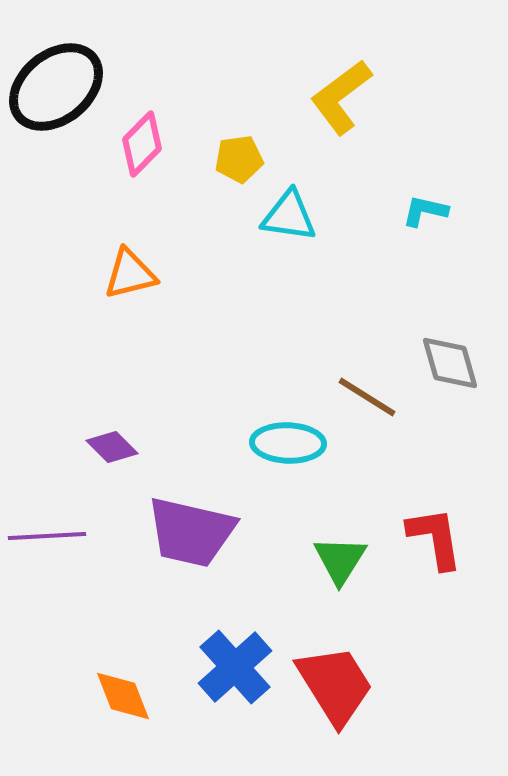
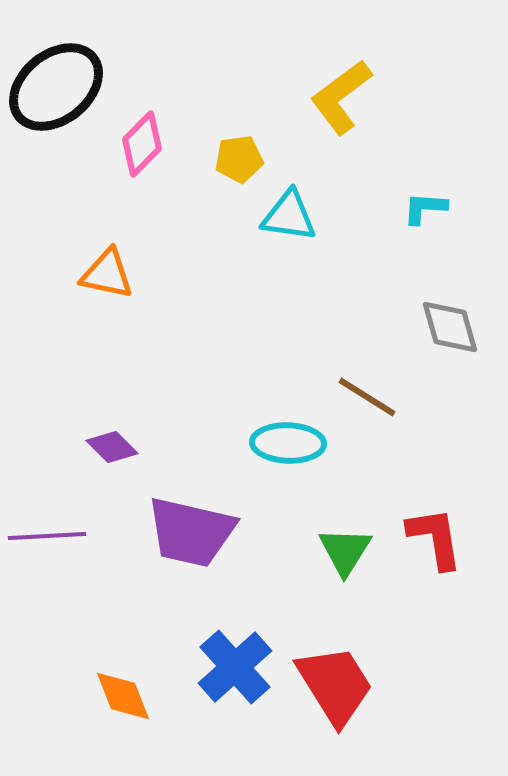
cyan L-shape: moved 3 px up; rotated 9 degrees counterclockwise
orange triangle: moved 23 px left; rotated 26 degrees clockwise
gray diamond: moved 36 px up
green triangle: moved 5 px right, 9 px up
